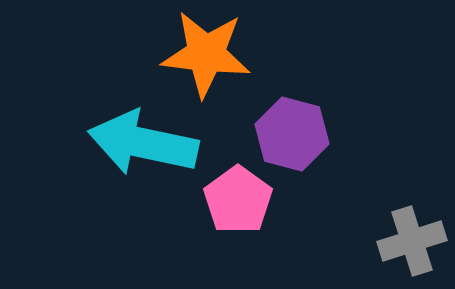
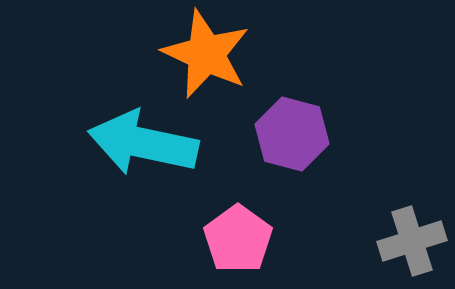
orange star: rotated 18 degrees clockwise
pink pentagon: moved 39 px down
